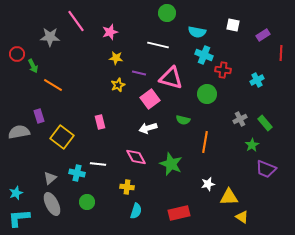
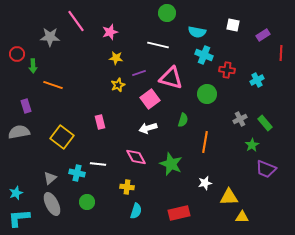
green arrow at (33, 66): rotated 24 degrees clockwise
red cross at (223, 70): moved 4 px right
purple line at (139, 73): rotated 32 degrees counterclockwise
orange line at (53, 85): rotated 12 degrees counterclockwise
purple rectangle at (39, 116): moved 13 px left, 10 px up
green semicircle at (183, 120): rotated 88 degrees counterclockwise
white star at (208, 184): moved 3 px left, 1 px up
yellow triangle at (242, 217): rotated 32 degrees counterclockwise
